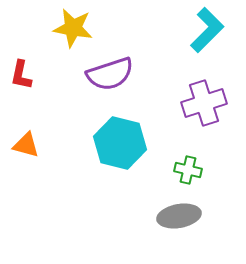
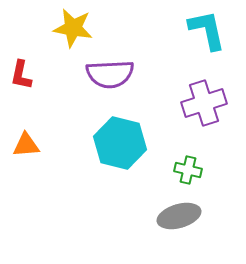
cyan L-shape: rotated 57 degrees counterclockwise
purple semicircle: rotated 15 degrees clockwise
orange triangle: rotated 20 degrees counterclockwise
gray ellipse: rotated 6 degrees counterclockwise
